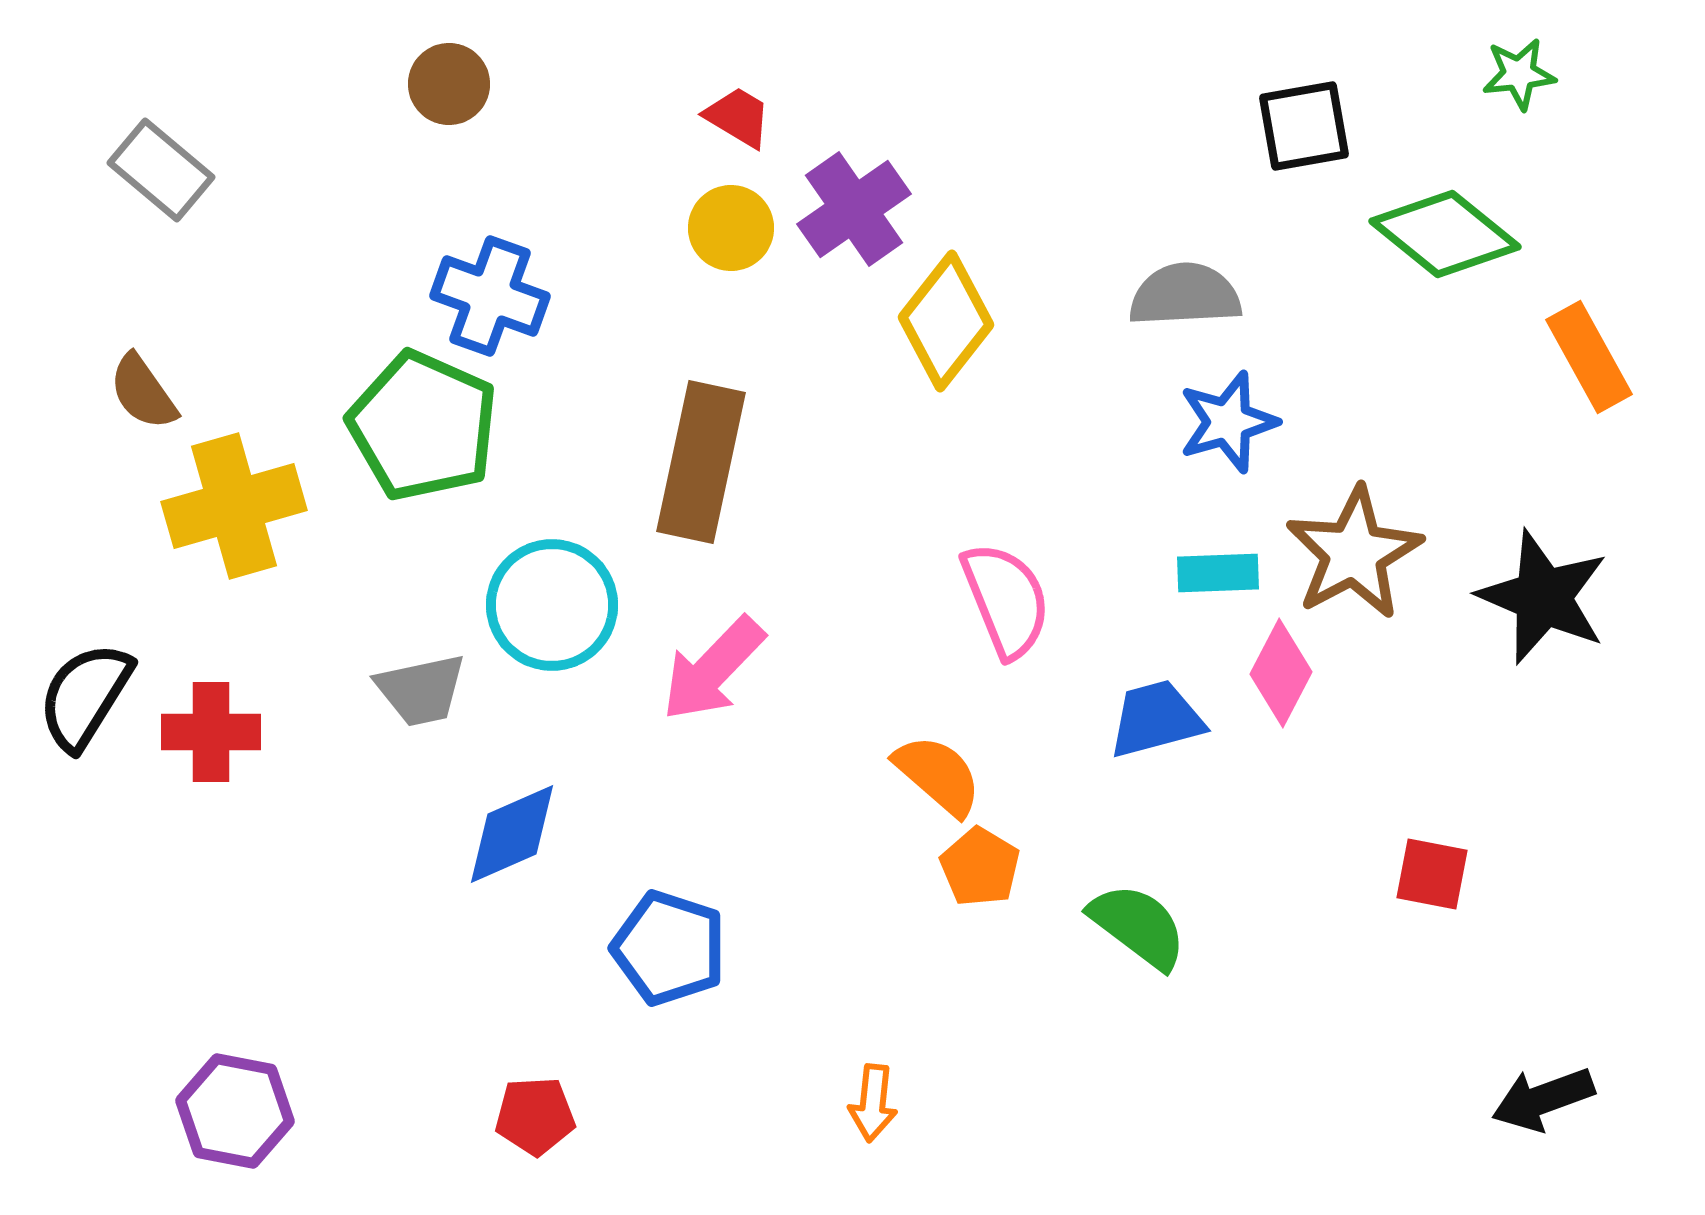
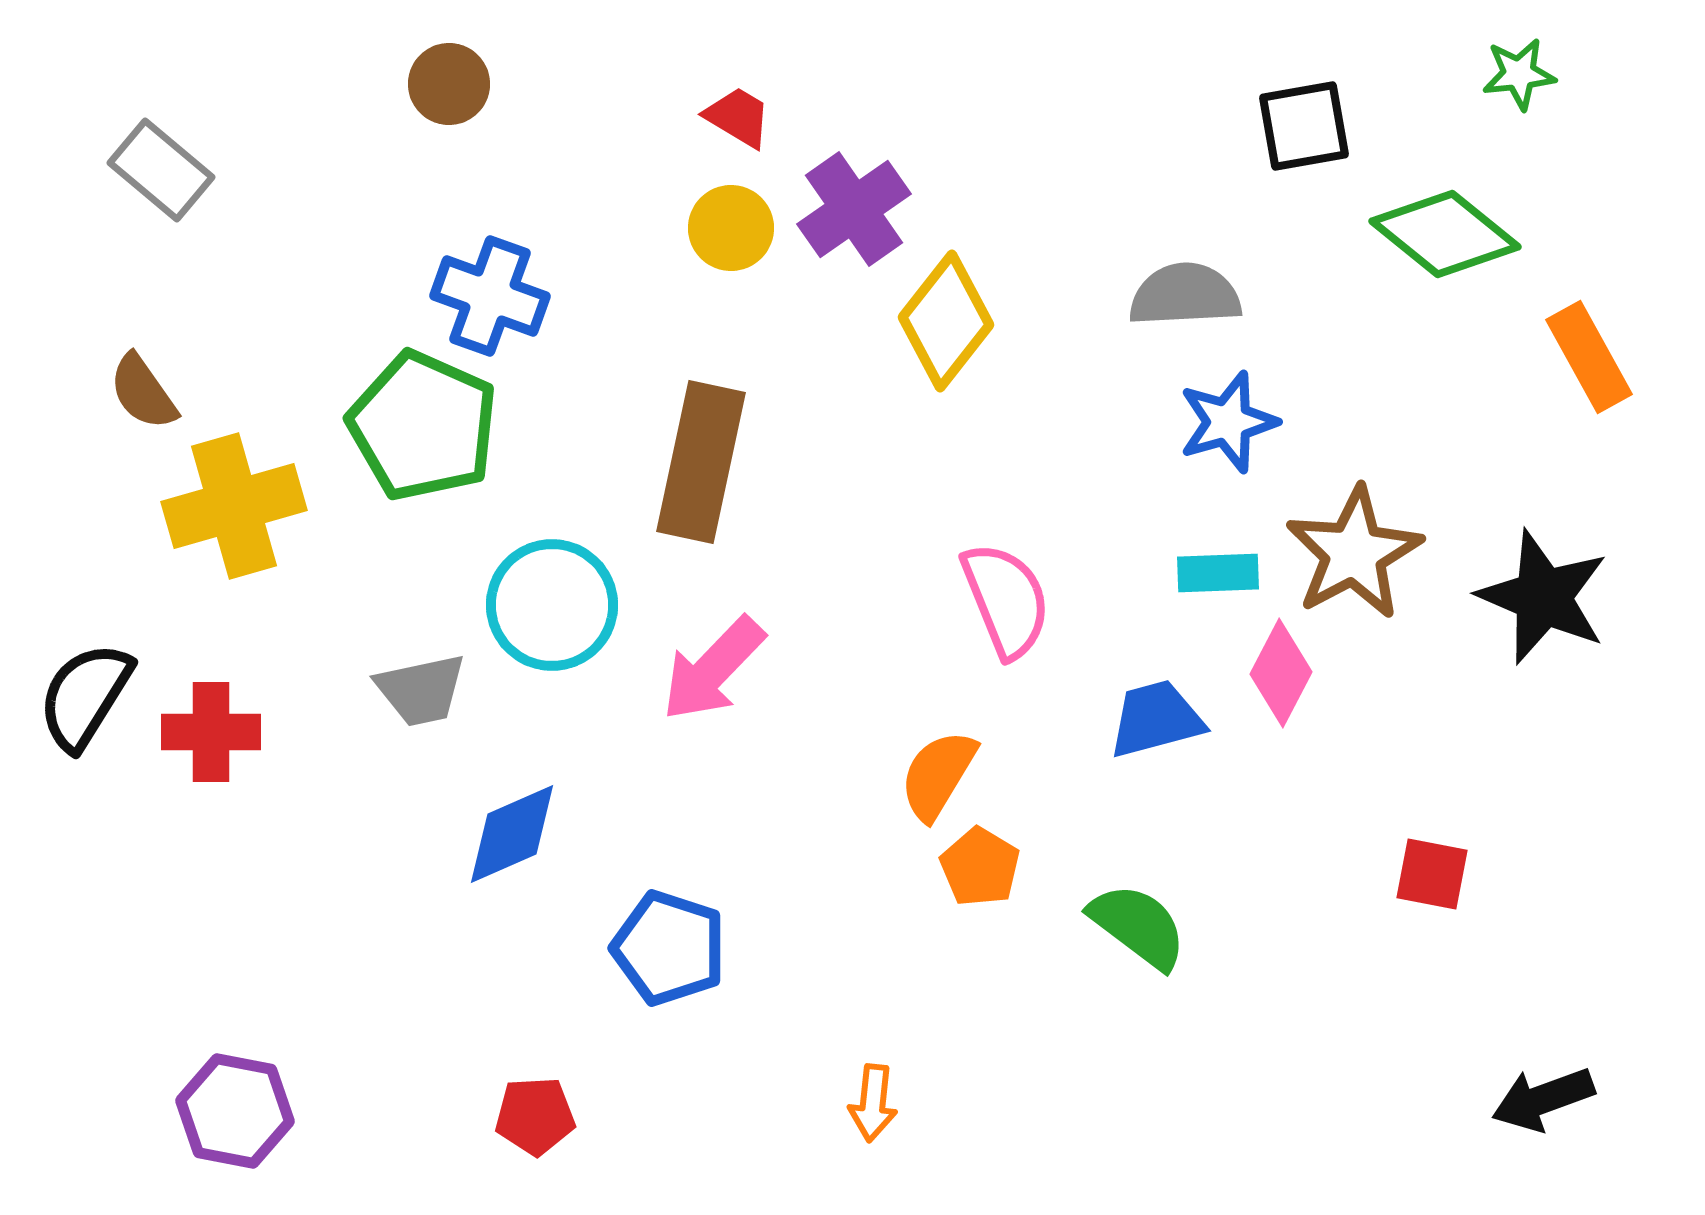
orange semicircle: rotated 100 degrees counterclockwise
